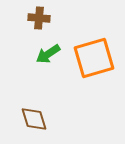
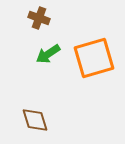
brown cross: rotated 15 degrees clockwise
brown diamond: moved 1 px right, 1 px down
